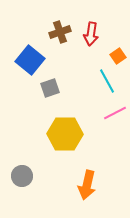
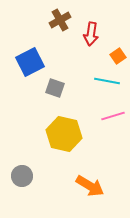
brown cross: moved 12 px up; rotated 10 degrees counterclockwise
blue square: moved 2 px down; rotated 24 degrees clockwise
cyan line: rotated 50 degrees counterclockwise
gray square: moved 5 px right; rotated 36 degrees clockwise
pink line: moved 2 px left, 3 px down; rotated 10 degrees clockwise
yellow hexagon: moved 1 px left; rotated 12 degrees clockwise
orange arrow: moved 3 px right, 1 px down; rotated 72 degrees counterclockwise
